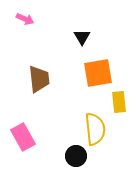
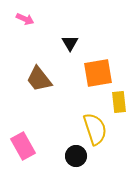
black triangle: moved 12 px left, 6 px down
brown trapezoid: rotated 148 degrees clockwise
yellow semicircle: rotated 12 degrees counterclockwise
pink rectangle: moved 9 px down
